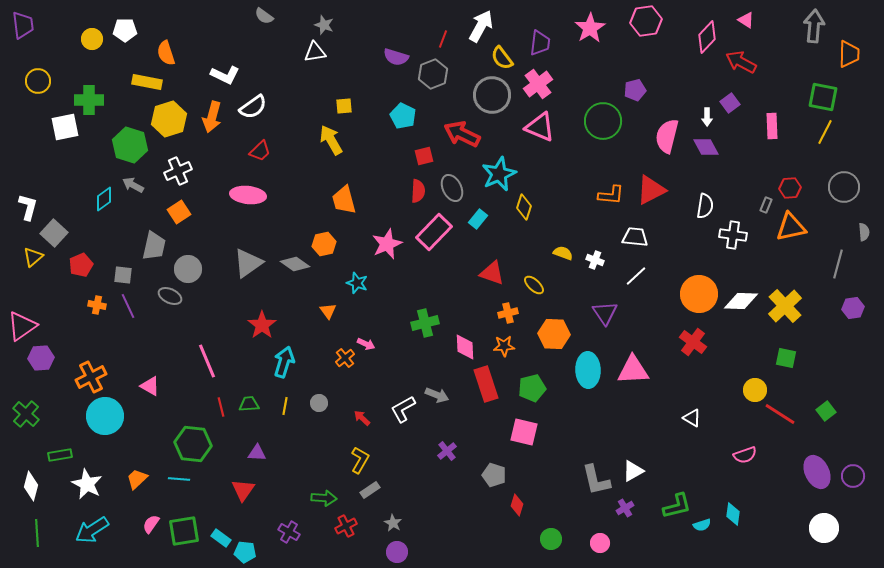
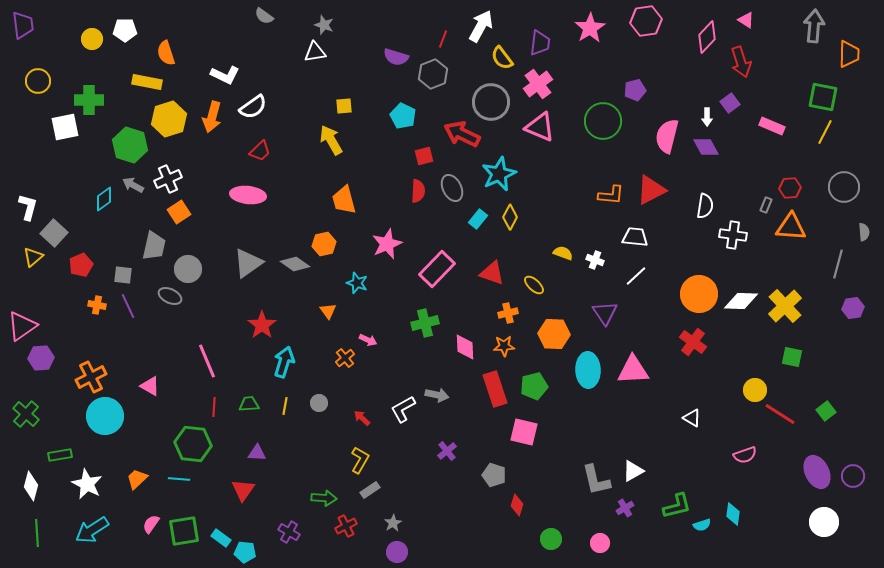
red arrow at (741, 62): rotated 136 degrees counterclockwise
gray circle at (492, 95): moved 1 px left, 7 px down
pink rectangle at (772, 126): rotated 65 degrees counterclockwise
white cross at (178, 171): moved 10 px left, 8 px down
yellow diamond at (524, 207): moved 14 px left, 10 px down; rotated 10 degrees clockwise
orange triangle at (791, 227): rotated 16 degrees clockwise
pink rectangle at (434, 232): moved 3 px right, 37 px down
pink arrow at (366, 344): moved 2 px right, 4 px up
green square at (786, 358): moved 6 px right, 1 px up
red rectangle at (486, 384): moved 9 px right, 5 px down
green pentagon at (532, 388): moved 2 px right, 2 px up
gray arrow at (437, 395): rotated 10 degrees counterclockwise
red line at (221, 407): moved 7 px left; rotated 18 degrees clockwise
gray star at (393, 523): rotated 12 degrees clockwise
white circle at (824, 528): moved 6 px up
